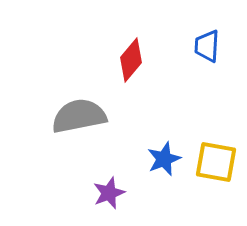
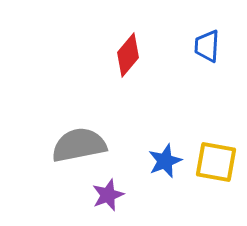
red diamond: moved 3 px left, 5 px up
gray semicircle: moved 29 px down
blue star: moved 1 px right, 2 px down
purple star: moved 1 px left, 2 px down
